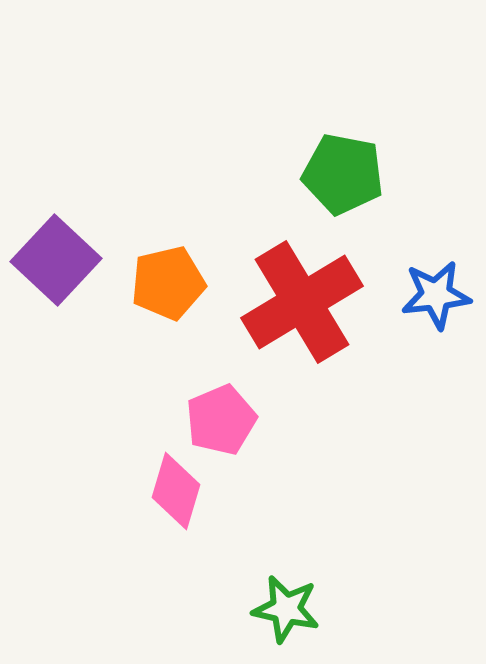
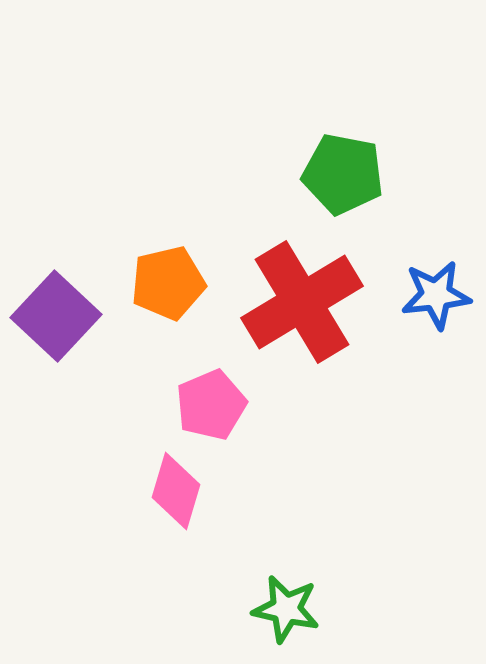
purple square: moved 56 px down
pink pentagon: moved 10 px left, 15 px up
